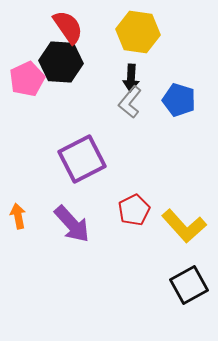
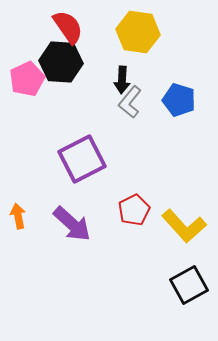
black arrow: moved 9 px left, 2 px down
purple arrow: rotated 6 degrees counterclockwise
